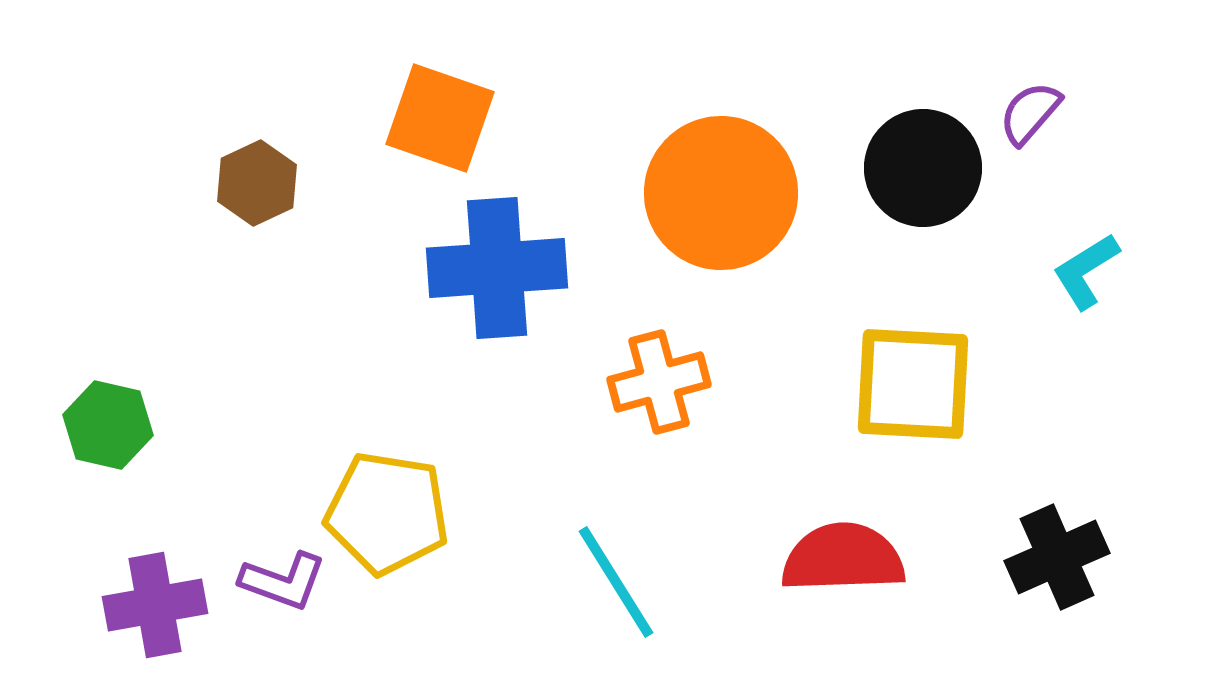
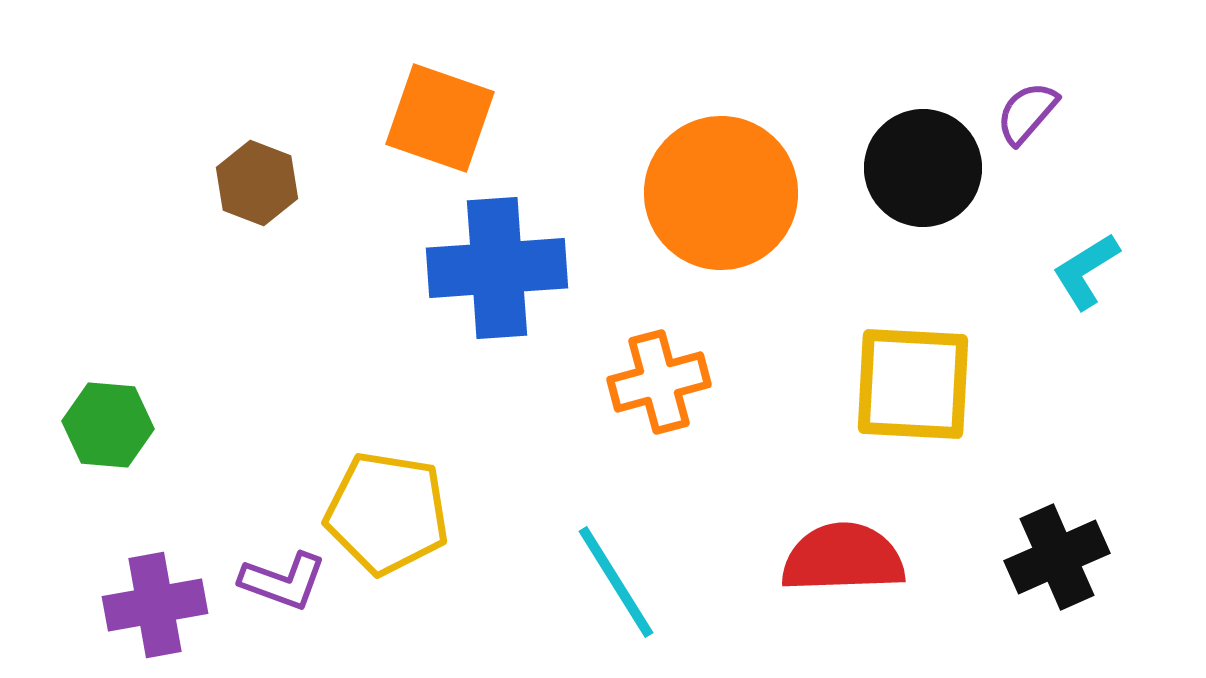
purple semicircle: moved 3 px left
brown hexagon: rotated 14 degrees counterclockwise
green hexagon: rotated 8 degrees counterclockwise
